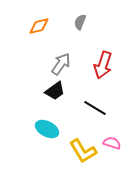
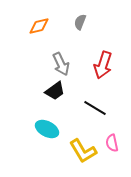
gray arrow: rotated 120 degrees clockwise
pink semicircle: rotated 120 degrees counterclockwise
